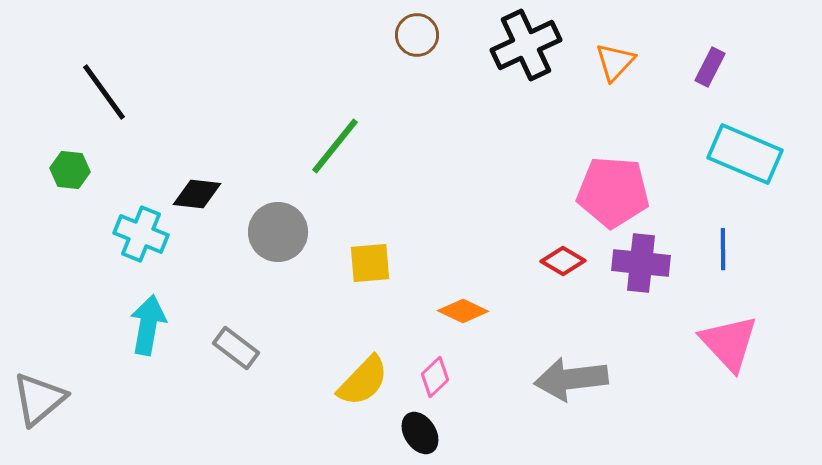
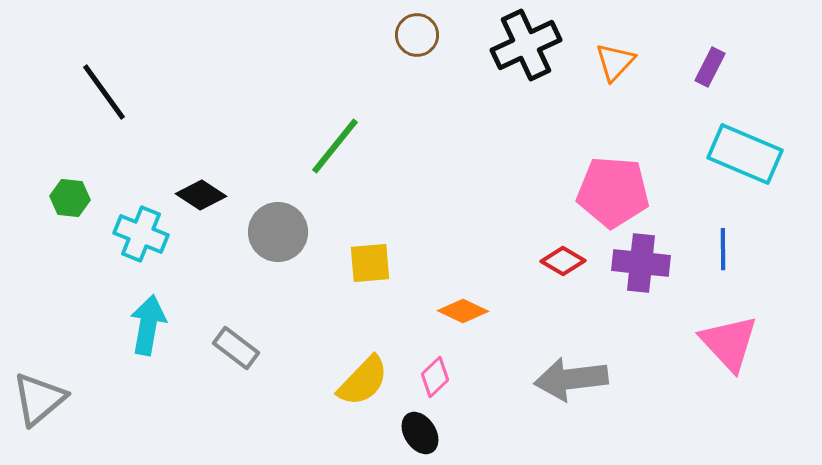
green hexagon: moved 28 px down
black diamond: moved 4 px right, 1 px down; rotated 27 degrees clockwise
